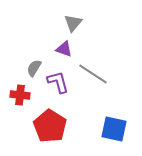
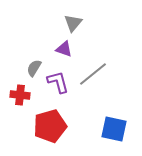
gray line: rotated 72 degrees counterclockwise
red pentagon: rotated 24 degrees clockwise
